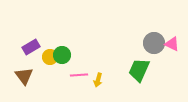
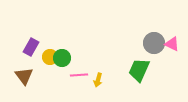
purple rectangle: rotated 30 degrees counterclockwise
green circle: moved 3 px down
